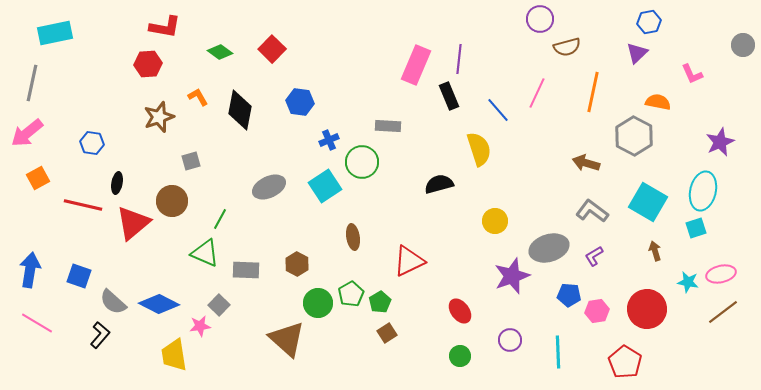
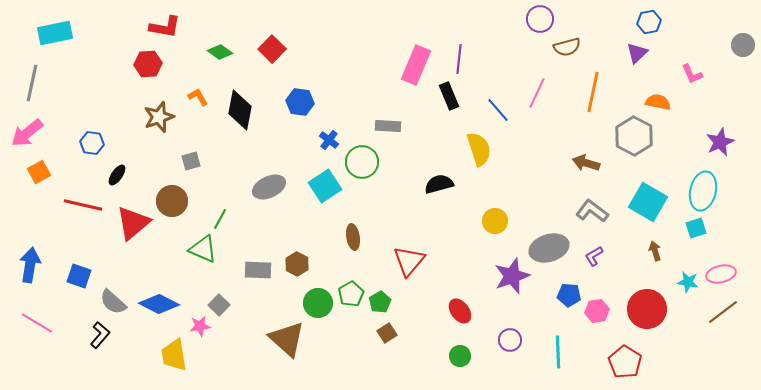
blue cross at (329, 140): rotated 30 degrees counterclockwise
orange square at (38, 178): moved 1 px right, 6 px up
black ellipse at (117, 183): moved 8 px up; rotated 25 degrees clockwise
green triangle at (205, 253): moved 2 px left, 4 px up
red triangle at (409, 261): rotated 24 degrees counterclockwise
blue arrow at (30, 270): moved 5 px up
gray rectangle at (246, 270): moved 12 px right
